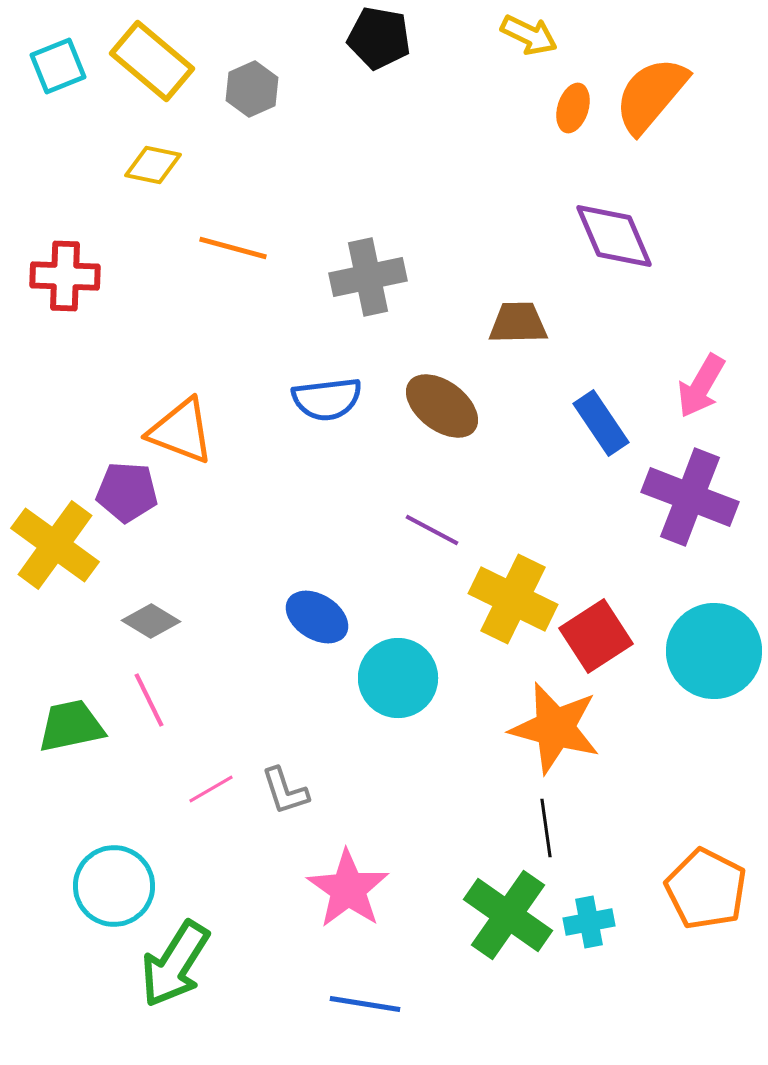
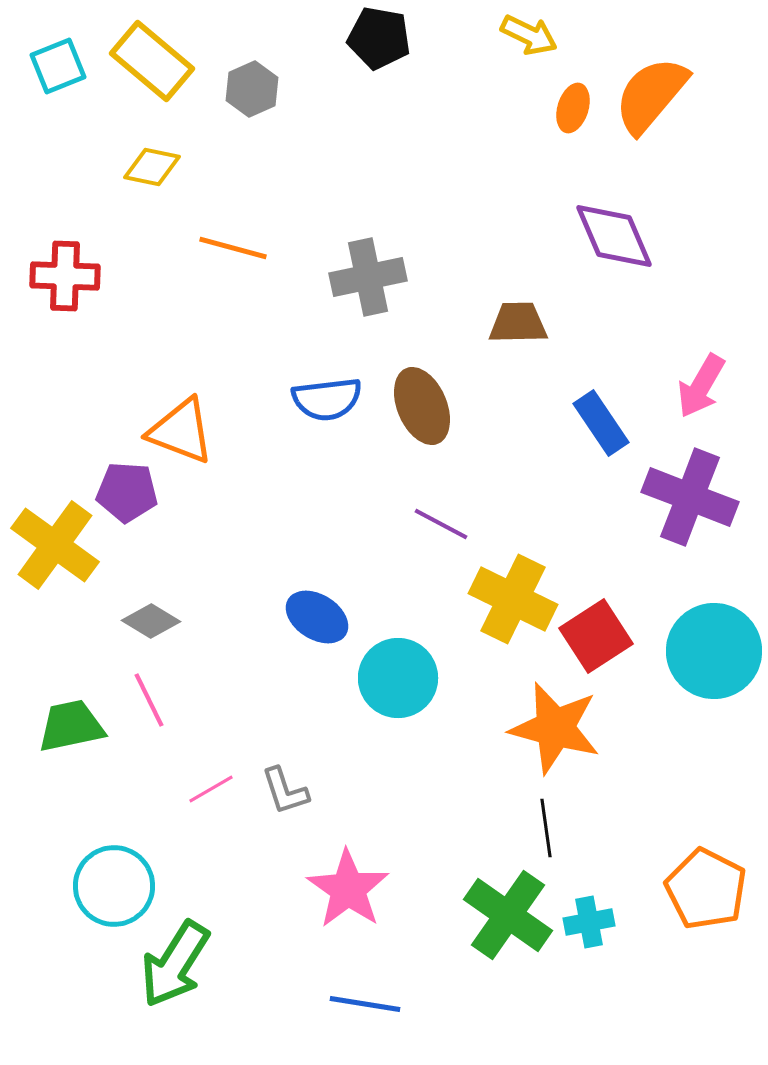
yellow diamond at (153, 165): moved 1 px left, 2 px down
brown ellipse at (442, 406): moved 20 px left; rotated 30 degrees clockwise
purple line at (432, 530): moved 9 px right, 6 px up
